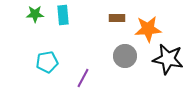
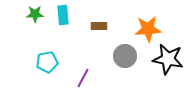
brown rectangle: moved 18 px left, 8 px down
